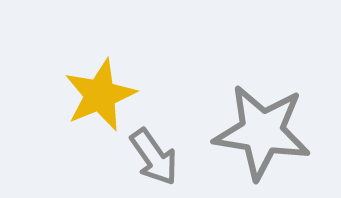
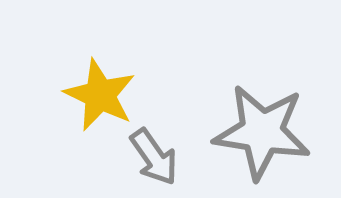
yellow star: rotated 24 degrees counterclockwise
